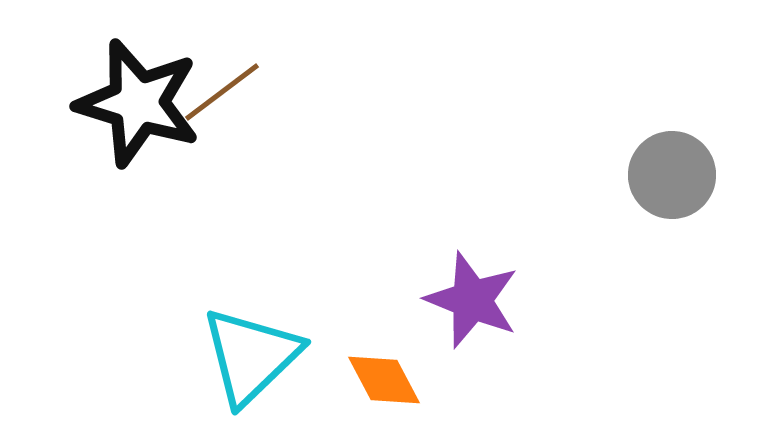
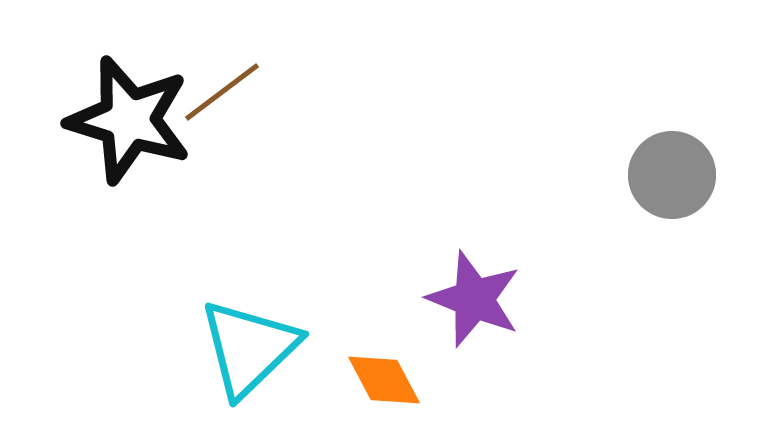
black star: moved 9 px left, 17 px down
purple star: moved 2 px right, 1 px up
cyan triangle: moved 2 px left, 8 px up
